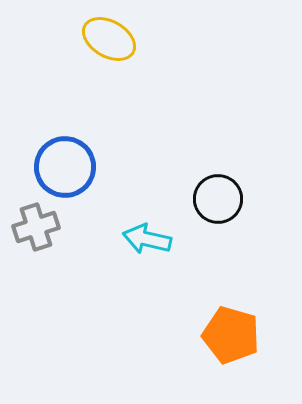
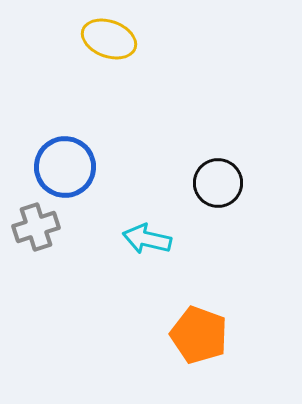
yellow ellipse: rotated 10 degrees counterclockwise
black circle: moved 16 px up
orange pentagon: moved 32 px left; rotated 4 degrees clockwise
